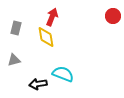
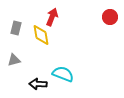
red circle: moved 3 px left, 1 px down
yellow diamond: moved 5 px left, 2 px up
black arrow: rotated 12 degrees clockwise
